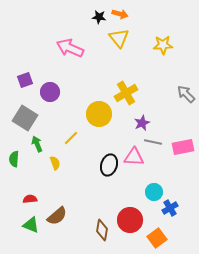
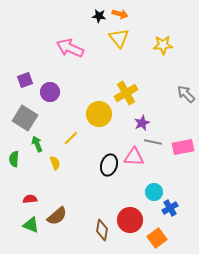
black star: moved 1 px up
